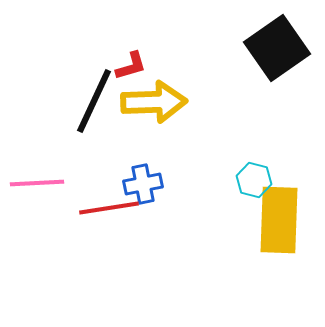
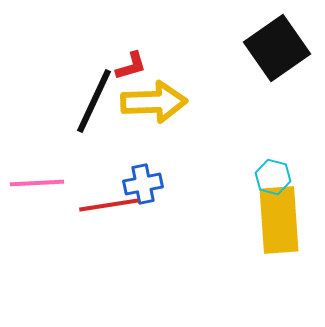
cyan hexagon: moved 19 px right, 3 px up
red line: moved 3 px up
yellow rectangle: rotated 6 degrees counterclockwise
